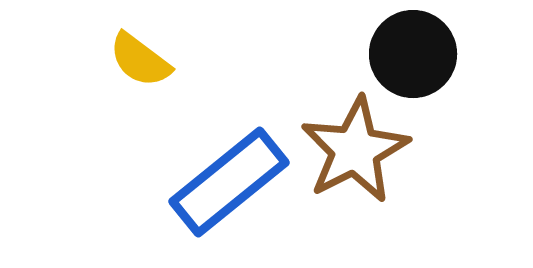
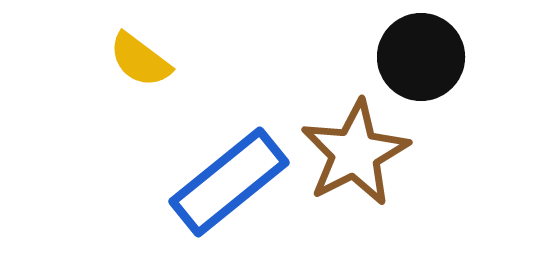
black circle: moved 8 px right, 3 px down
brown star: moved 3 px down
